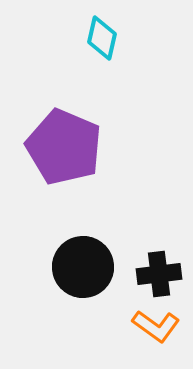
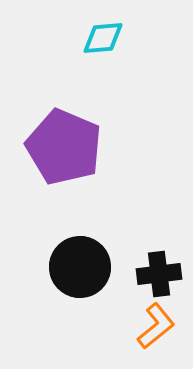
cyan diamond: moved 1 px right; rotated 72 degrees clockwise
black circle: moved 3 px left
orange L-shape: rotated 75 degrees counterclockwise
